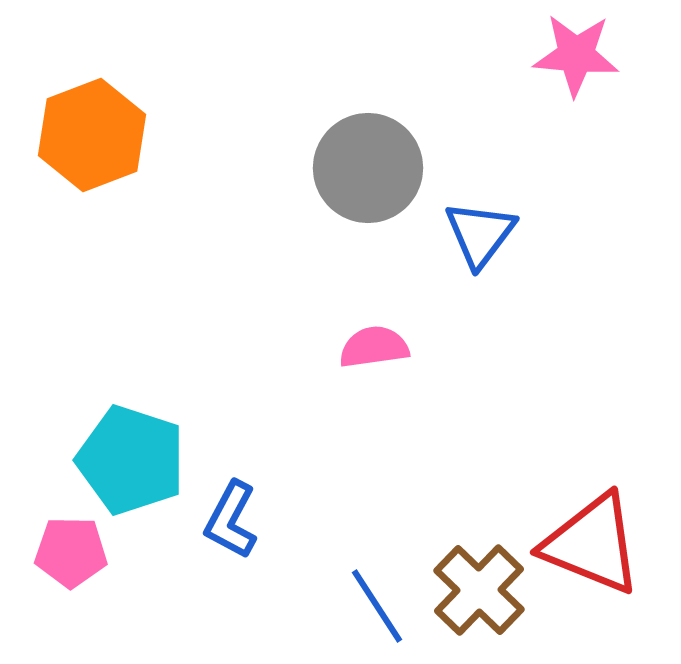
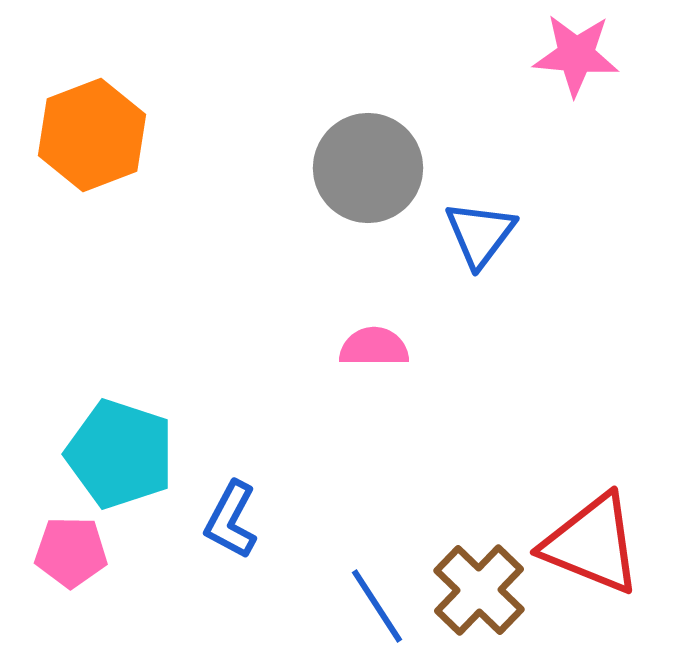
pink semicircle: rotated 8 degrees clockwise
cyan pentagon: moved 11 px left, 6 px up
